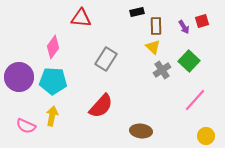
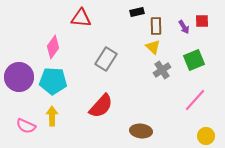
red square: rotated 16 degrees clockwise
green square: moved 5 px right, 1 px up; rotated 25 degrees clockwise
yellow arrow: rotated 12 degrees counterclockwise
